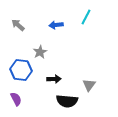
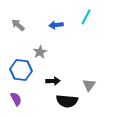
black arrow: moved 1 px left, 2 px down
